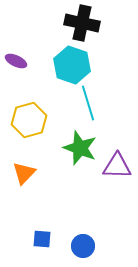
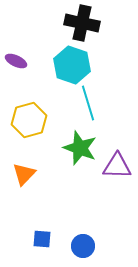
orange triangle: moved 1 px down
